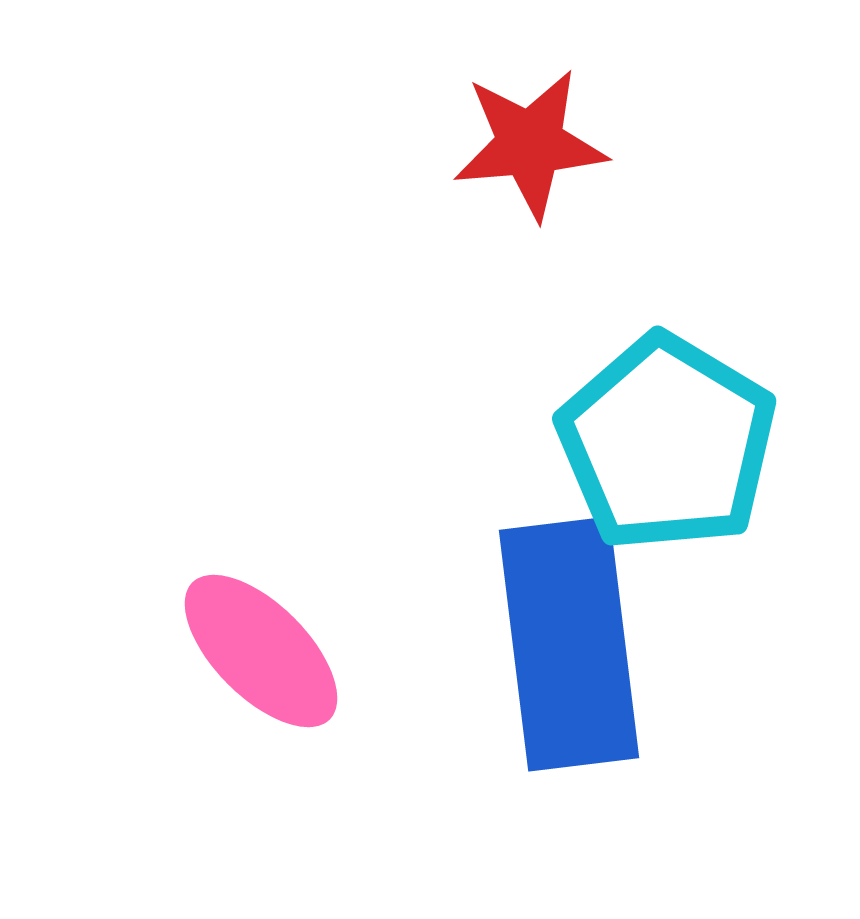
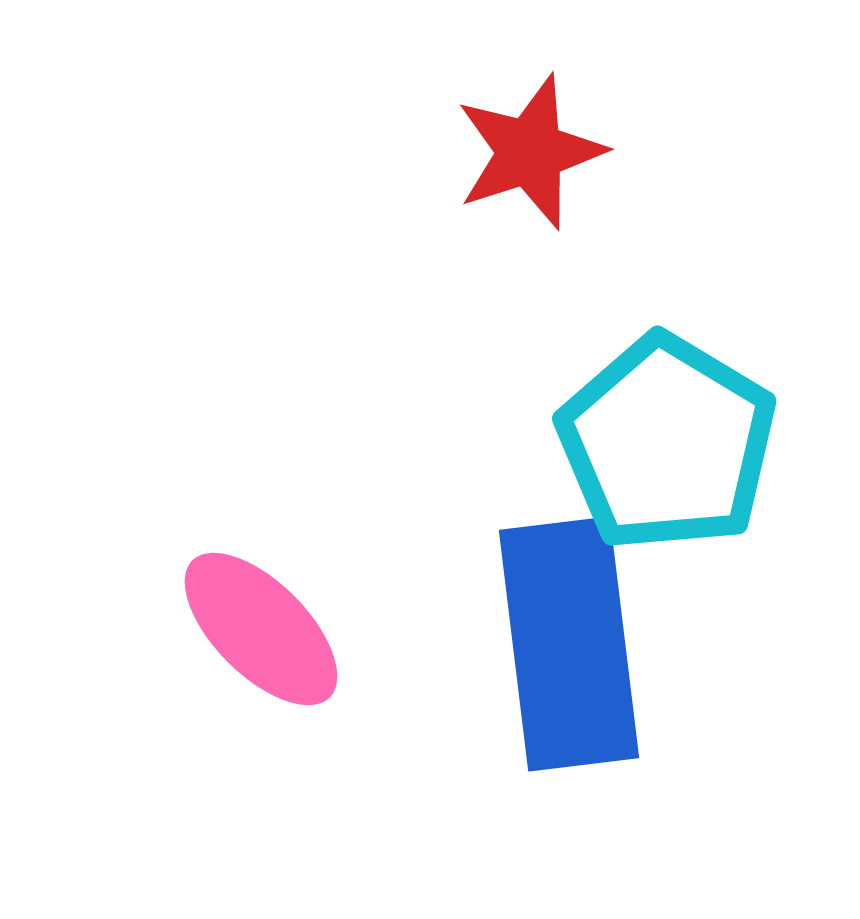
red star: moved 8 px down; rotated 13 degrees counterclockwise
pink ellipse: moved 22 px up
